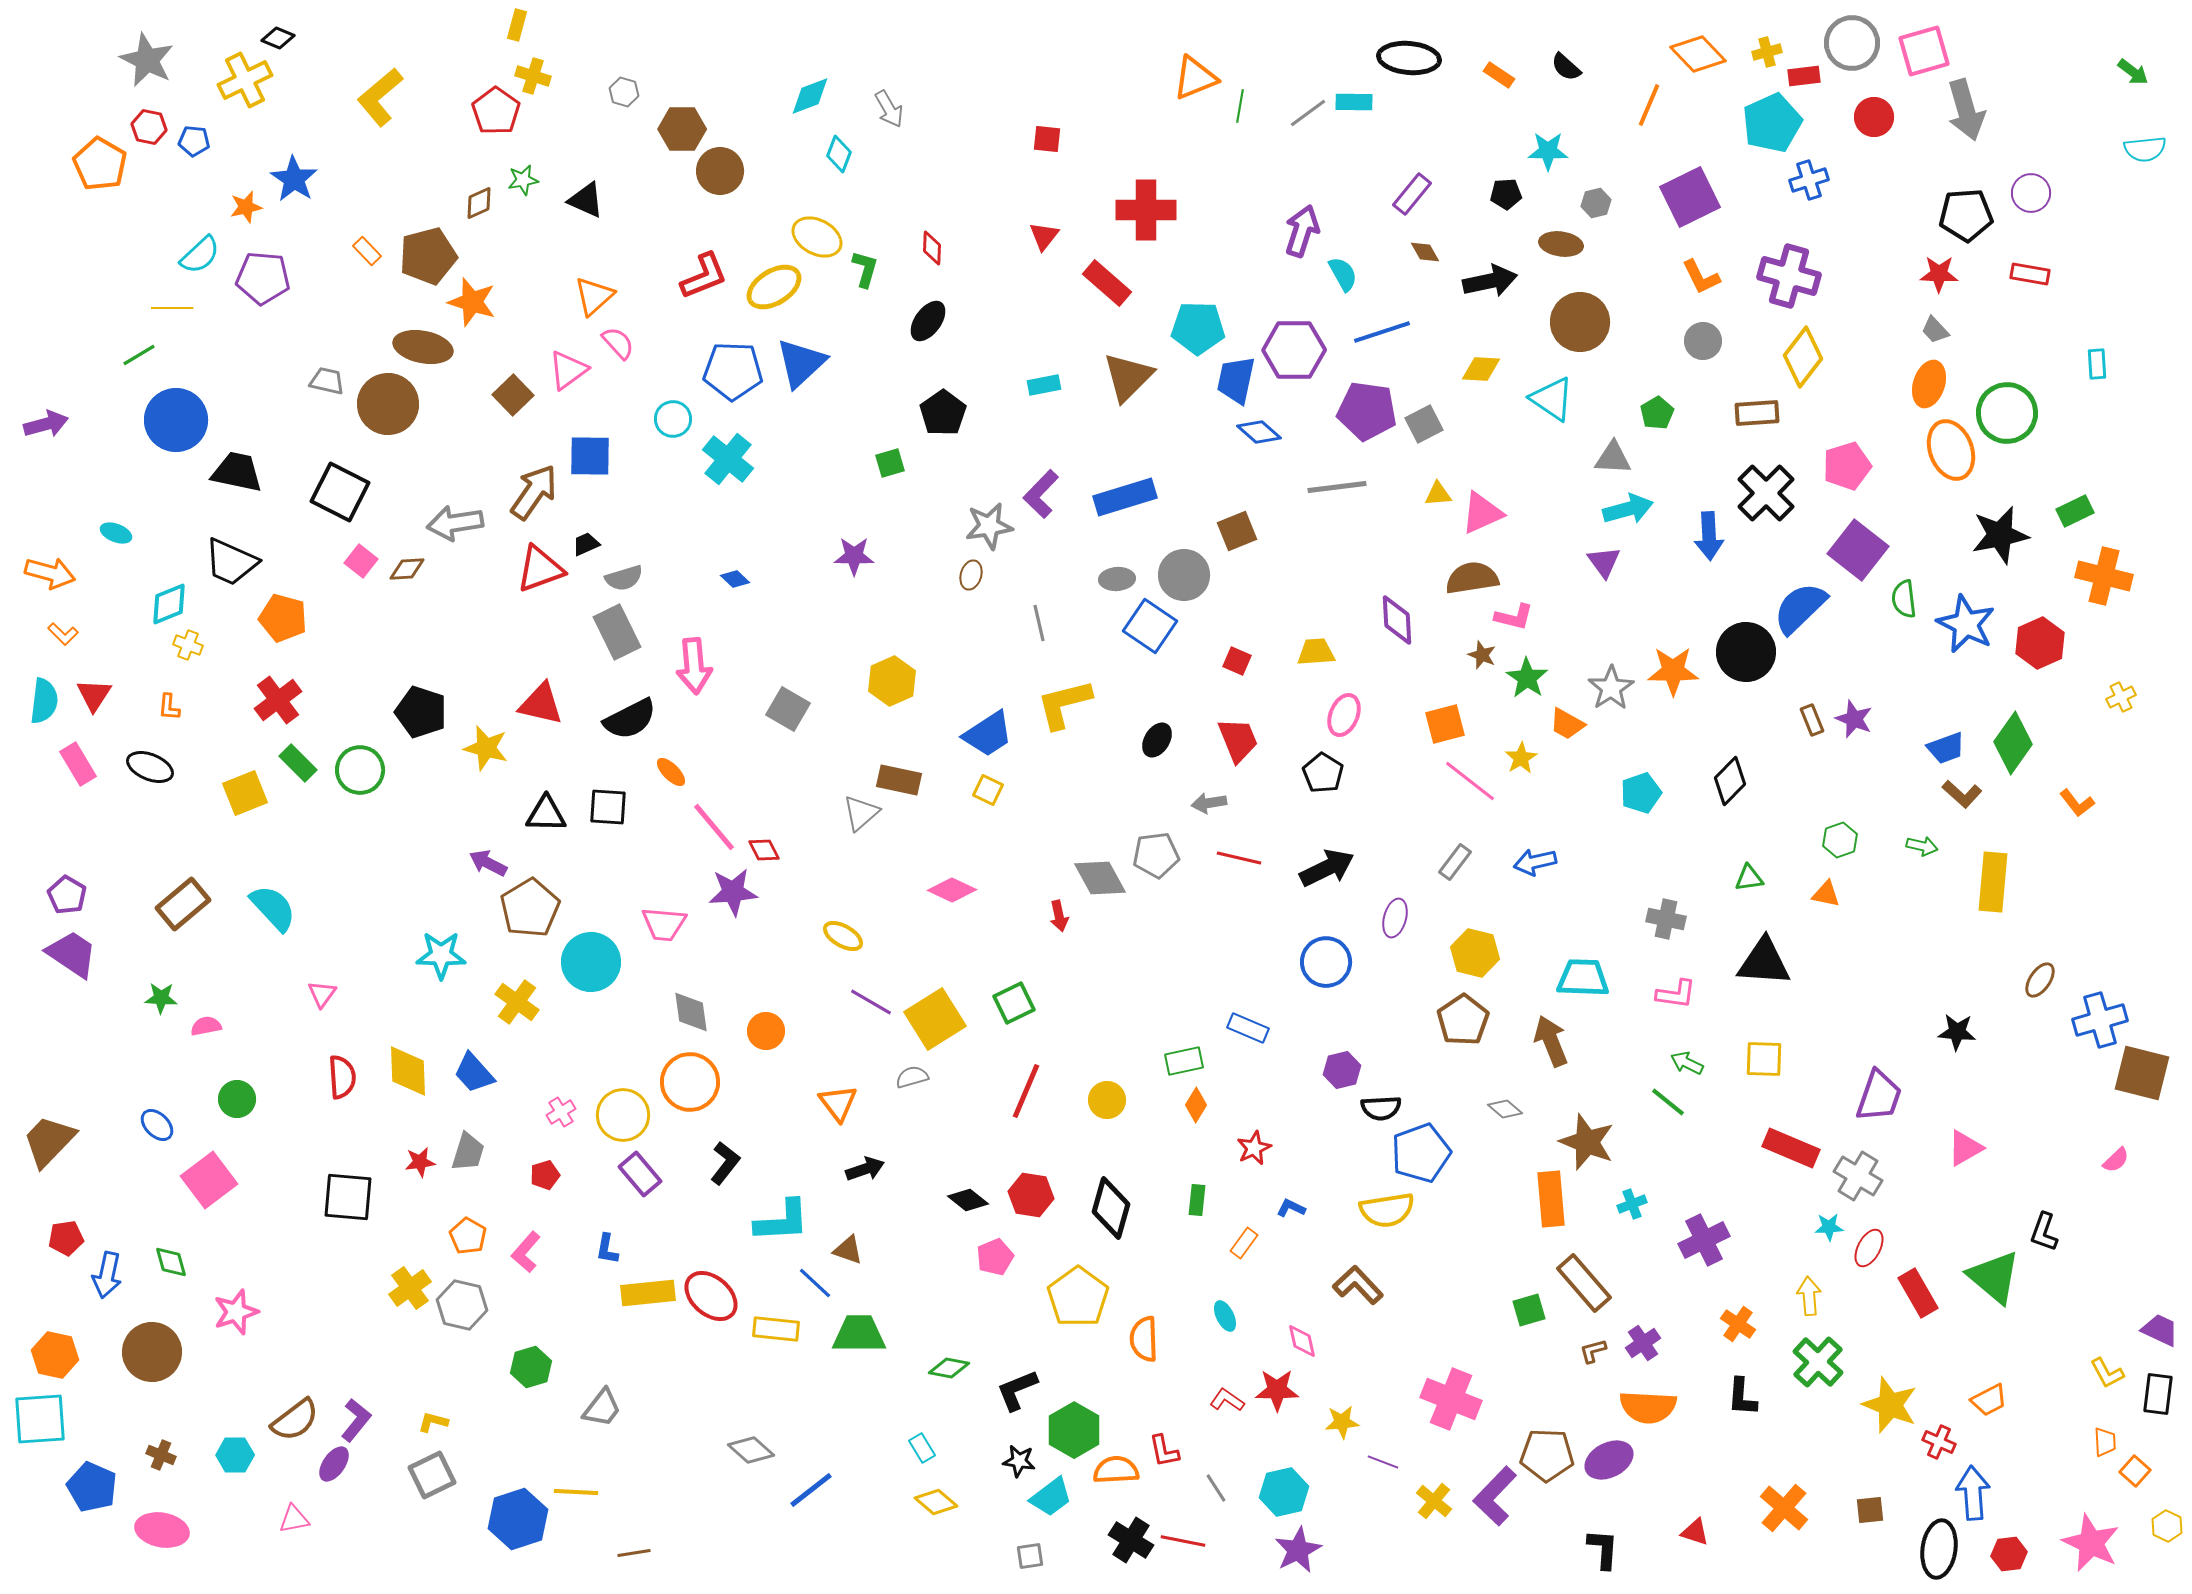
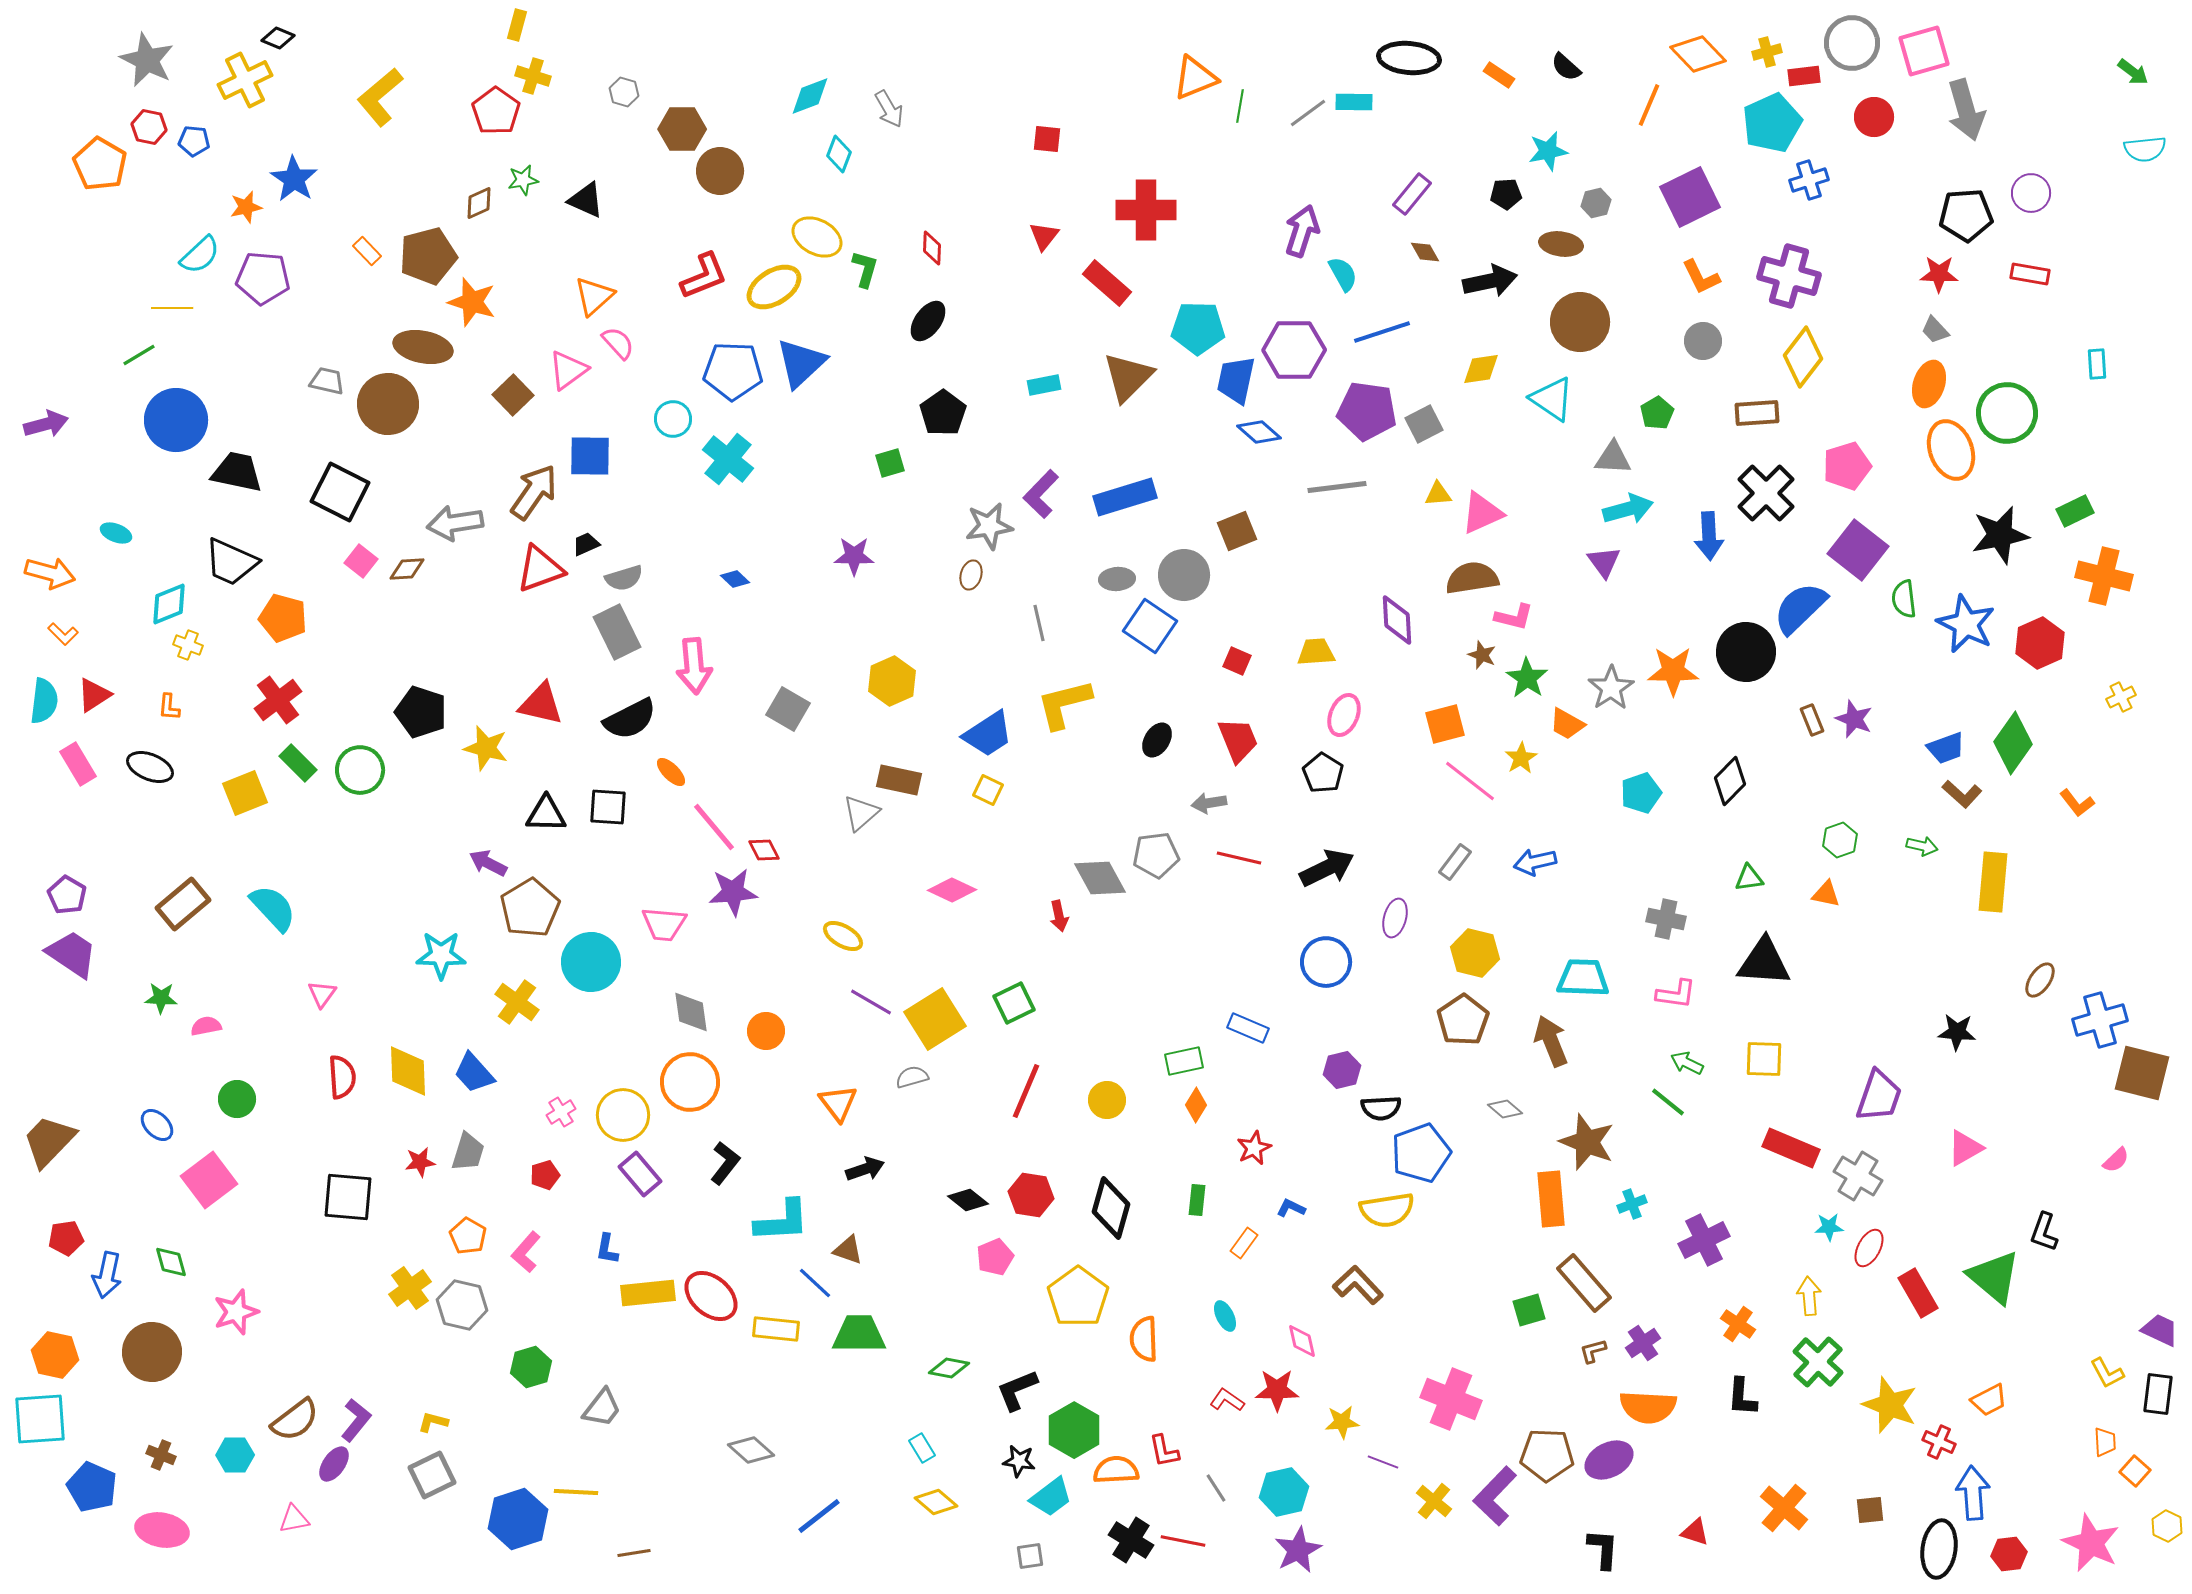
cyan star at (1548, 151): rotated 12 degrees counterclockwise
yellow diamond at (1481, 369): rotated 12 degrees counterclockwise
red triangle at (94, 695): rotated 24 degrees clockwise
blue line at (811, 1490): moved 8 px right, 26 px down
